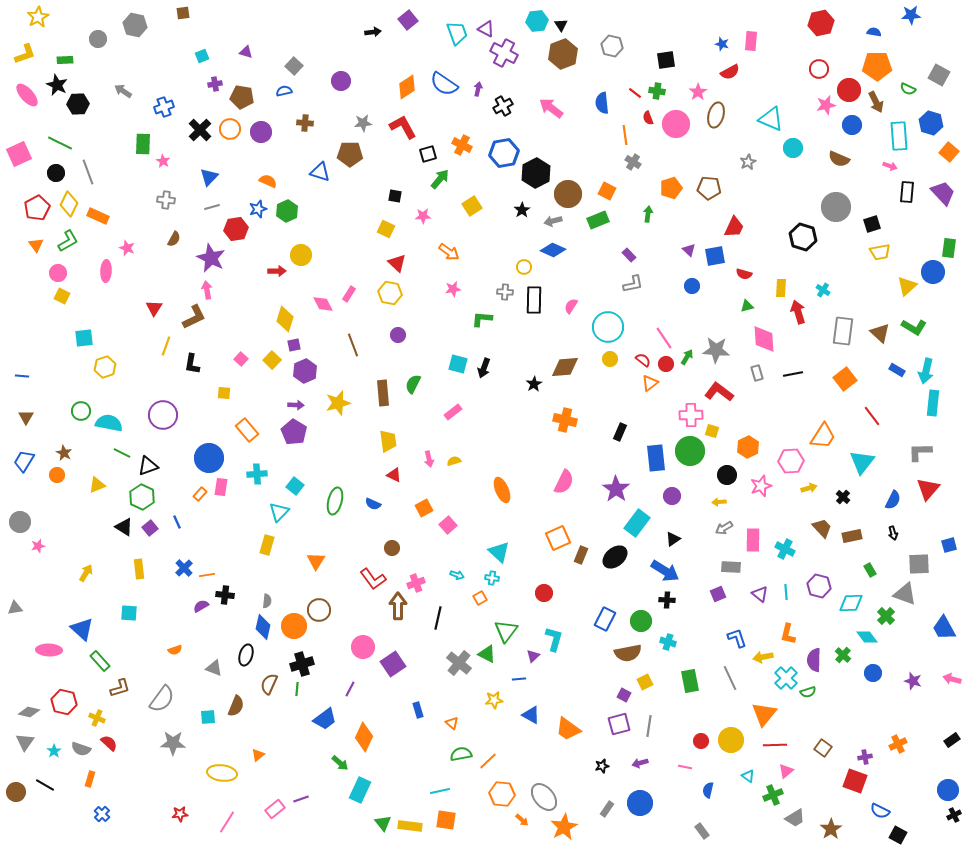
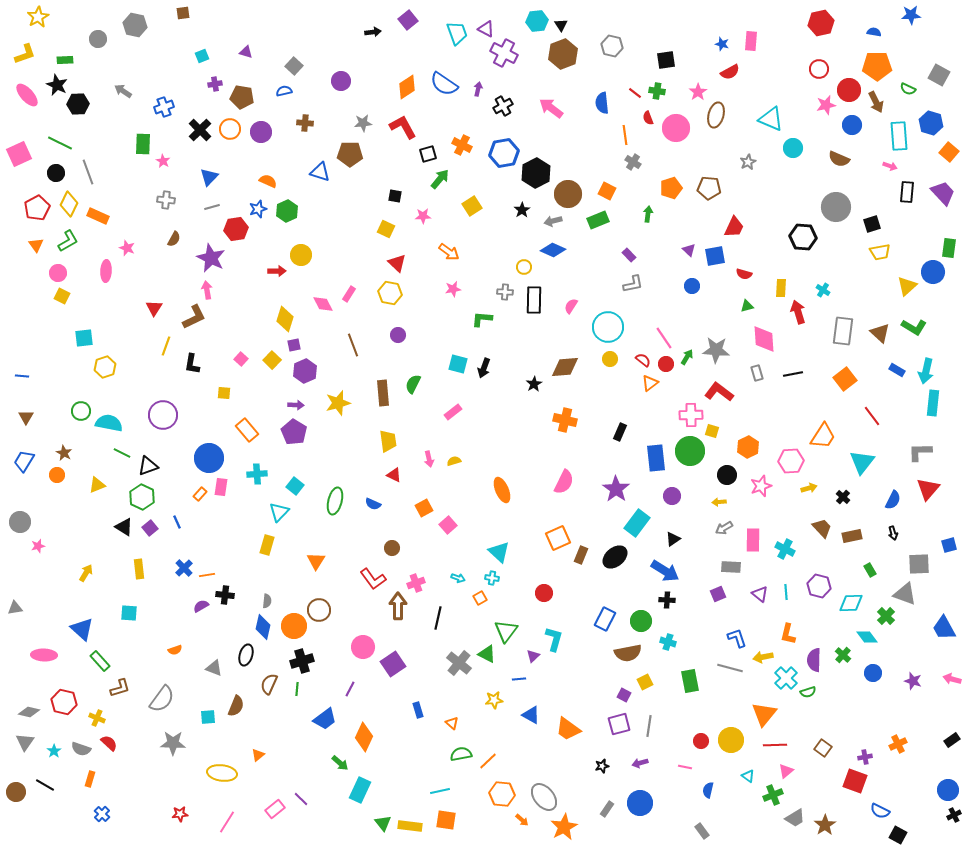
pink circle at (676, 124): moved 4 px down
black hexagon at (803, 237): rotated 12 degrees counterclockwise
cyan arrow at (457, 575): moved 1 px right, 3 px down
pink ellipse at (49, 650): moved 5 px left, 5 px down
black cross at (302, 664): moved 3 px up
gray line at (730, 678): moved 10 px up; rotated 50 degrees counterclockwise
purple line at (301, 799): rotated 63 degrees clockwise
brown star at (831, 829): moved 6 px left, 4 px up
